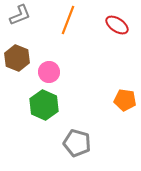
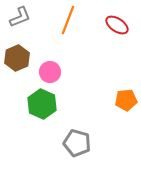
gray L-shape: moved 2 px down
brown hexagon: rotated 15 degrees clockwise
pink circle: moved 1 px right
orange pentagon: moved 1 px right; rotated 15 degrees counterclockwise
green hexagon: moved 2 px left, 1 px up
